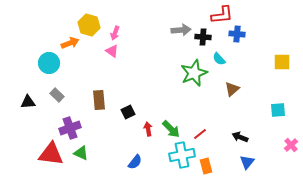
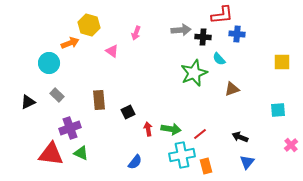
pink arrow: moved 21 px right
brown triangle: rotated 21 degrees clockwise
black triangle: rotated 21 degrees counterclockwise
green arrow: rotated 36 degrees counterclockwise
